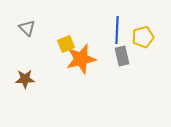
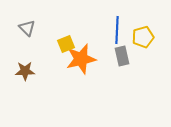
brown star: moved 8 px up
